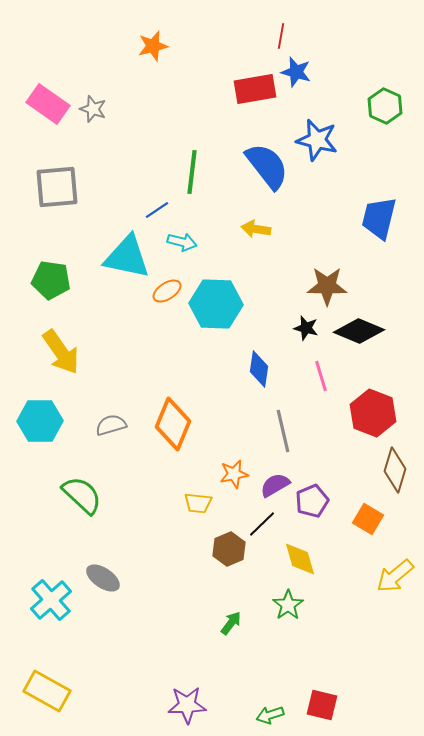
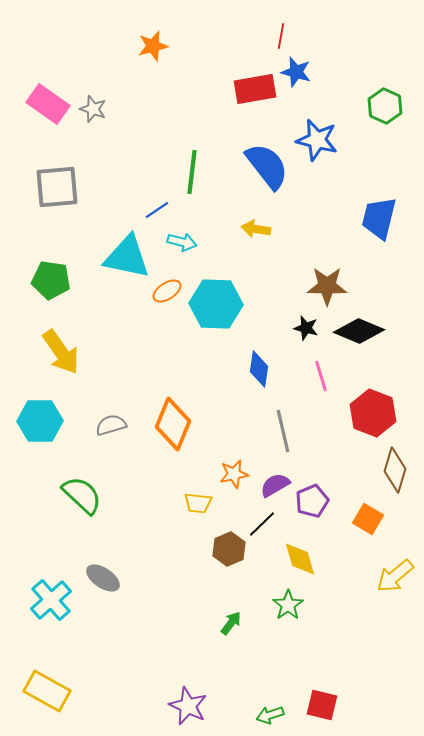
purple star at (187, 705): moved 1 px right, 1 px down; rotated 27 degrees clockwise
